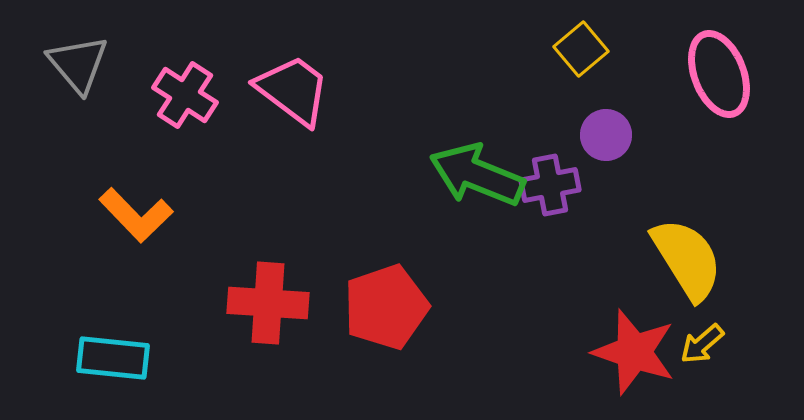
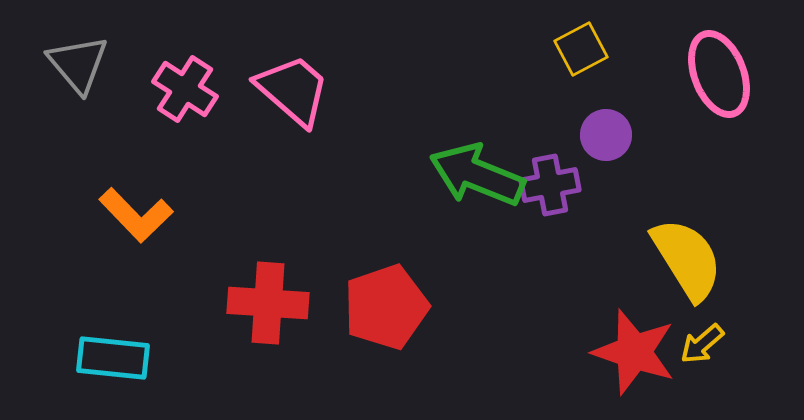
yellow square: rotated 12 degrees clockwise
pink trapezoid: rotated 4 degrees clockwise
pink cross: moved 6 px up
